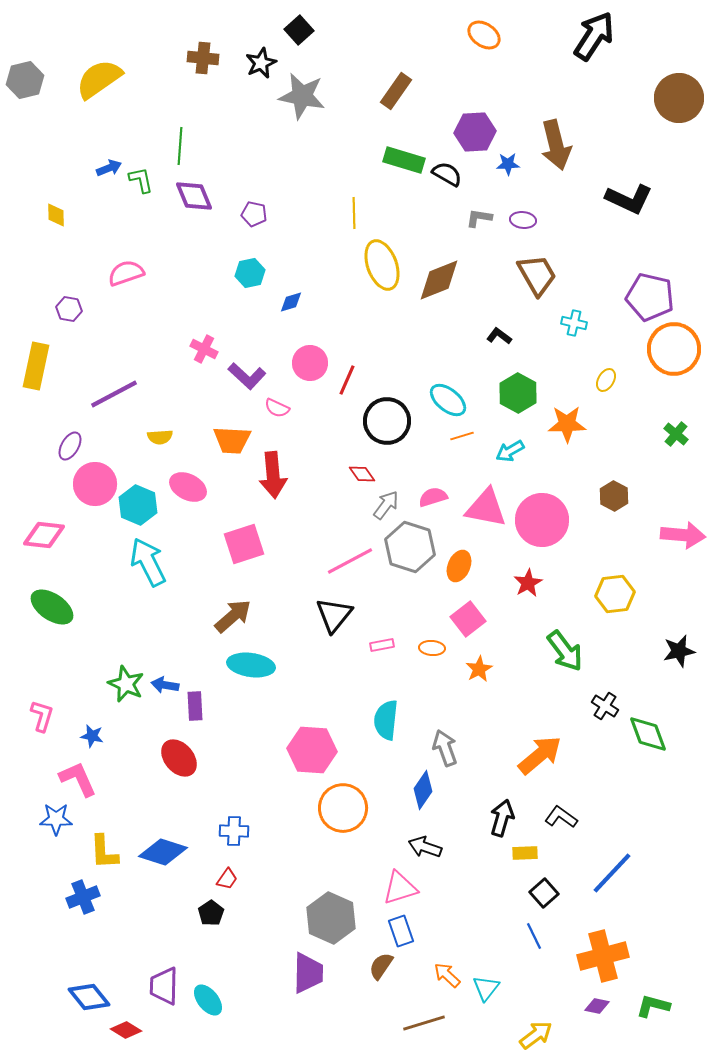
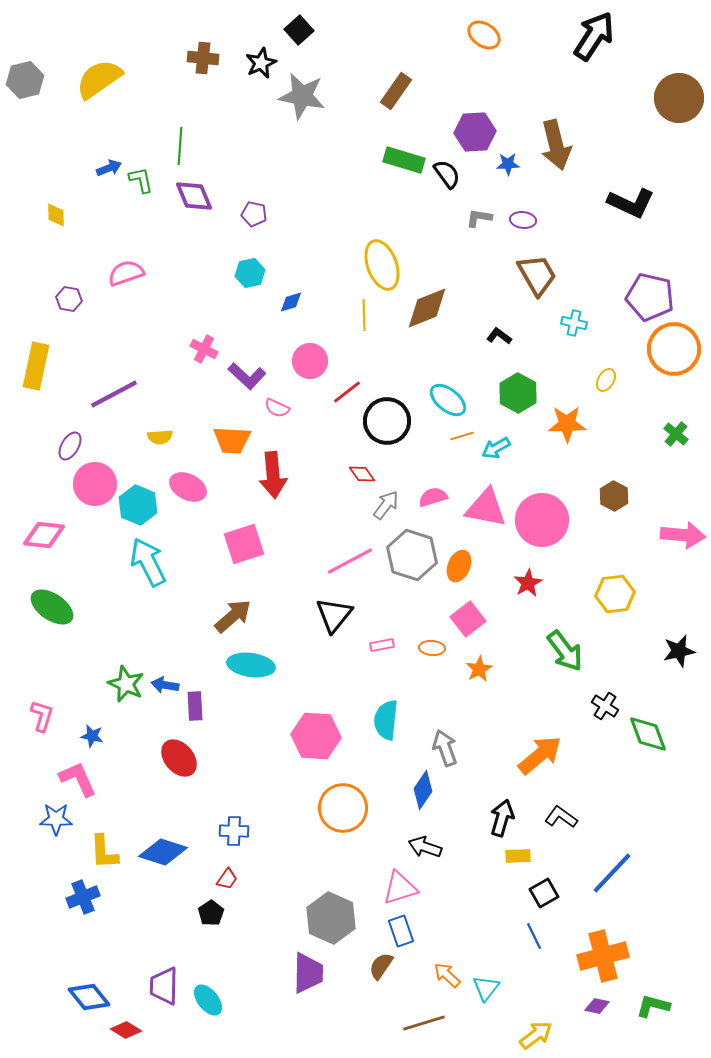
black semicircle at (447, 174): rotated 24 degrees clockwise
black L-shape at (629, 199): moved 2 px right, 4 px down
yellow line at (354, 213): moved 10 px right, 102 px down
brown diamond at (439, 280): moved 12 px left, 28 px down
purple hexagon at (69, 309): moved 10 px up
pink circle at (310, 363): moved 2 px up
red line at (347, 380): moved 12 px down; rotated 28 degrees clockwise
cyan arrow at (510, 451): moved 14 px left, 3 px up
gray hexagon at (410, 547): moved 2 px right, 8 px down
pink hexagon at (312, 750): moved 4 px right, 14 px up
yellow rectangle at (525, 853): moved 7 px left, 3 px down
black square at (544, 893): rotated 12 degrees clockwise
